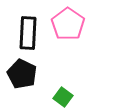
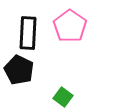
pink pentagon: moved 2 px right, 2 px down
black pentagon: moved 3 px left, 4 px up
